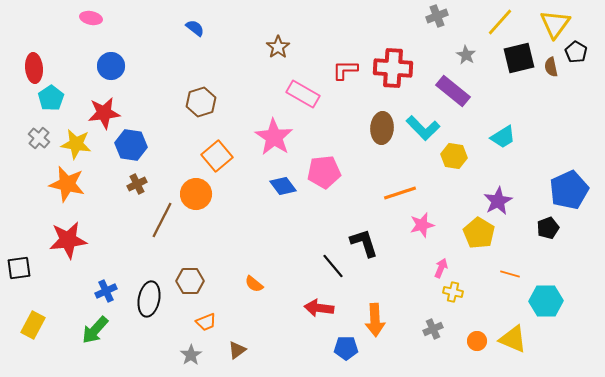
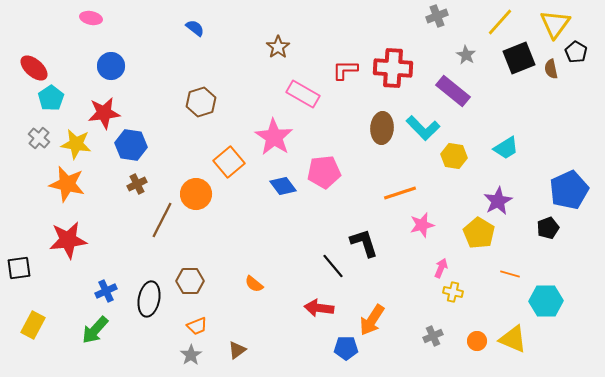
black square at (519, 58): rotated 8 degrees counterclockwise
brown semicircle at (551, 67): moved 2 px down
red ellipse at (34, 68): rotated 44 degrees counterclockwise
cyan trapezoid at (503, 137): moved 3 px right, 11 px down
orange square at (217, 156): moved 12 px right, 6 px down
orange arrow at (375, 320): moved 3 px left; rotated 36 degrees clockwise
orange trapezoid at (206, 322): moved 9 px left, 4 px down
gray cross at (433, 329): moved 7 px down
